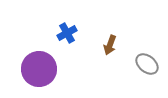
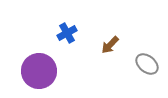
brown arrow: rotated 24 degrees clockwise
purple circle: moved 2 px down
